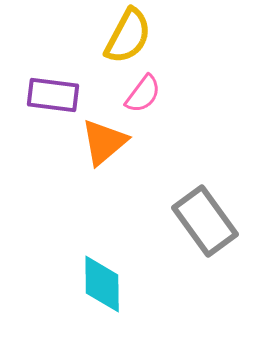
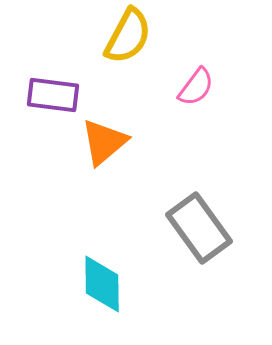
pink semicircle: moved 53 px right, 7 px up
gray rectangle: moved 6 px left, 7 px down
